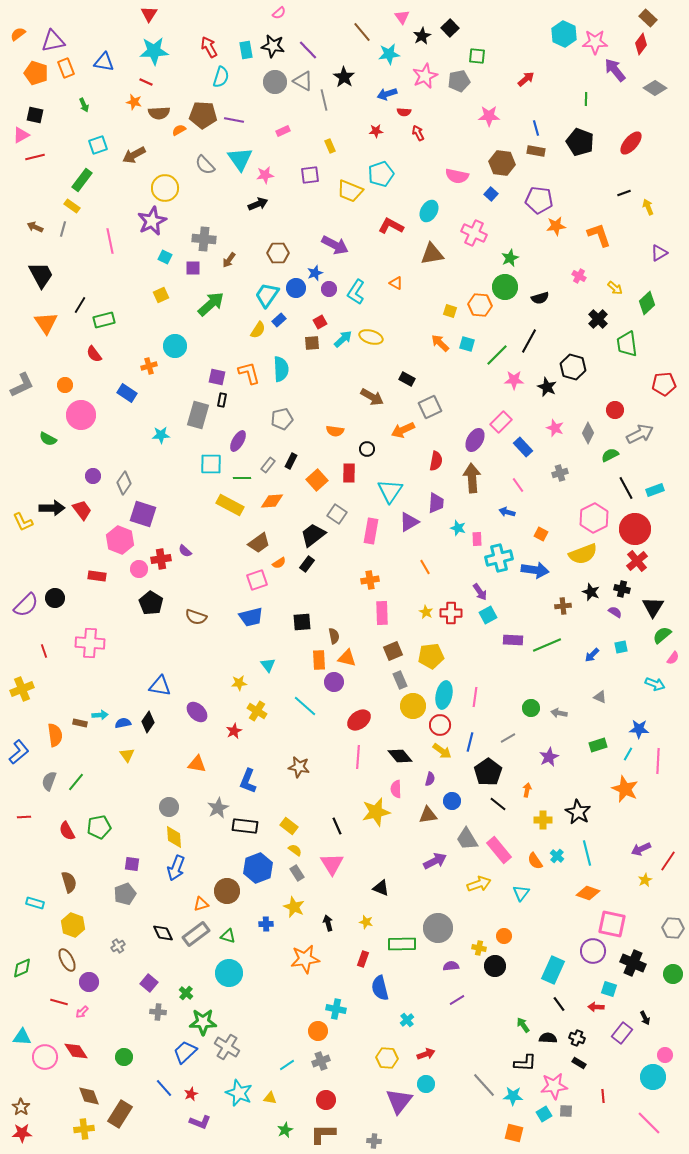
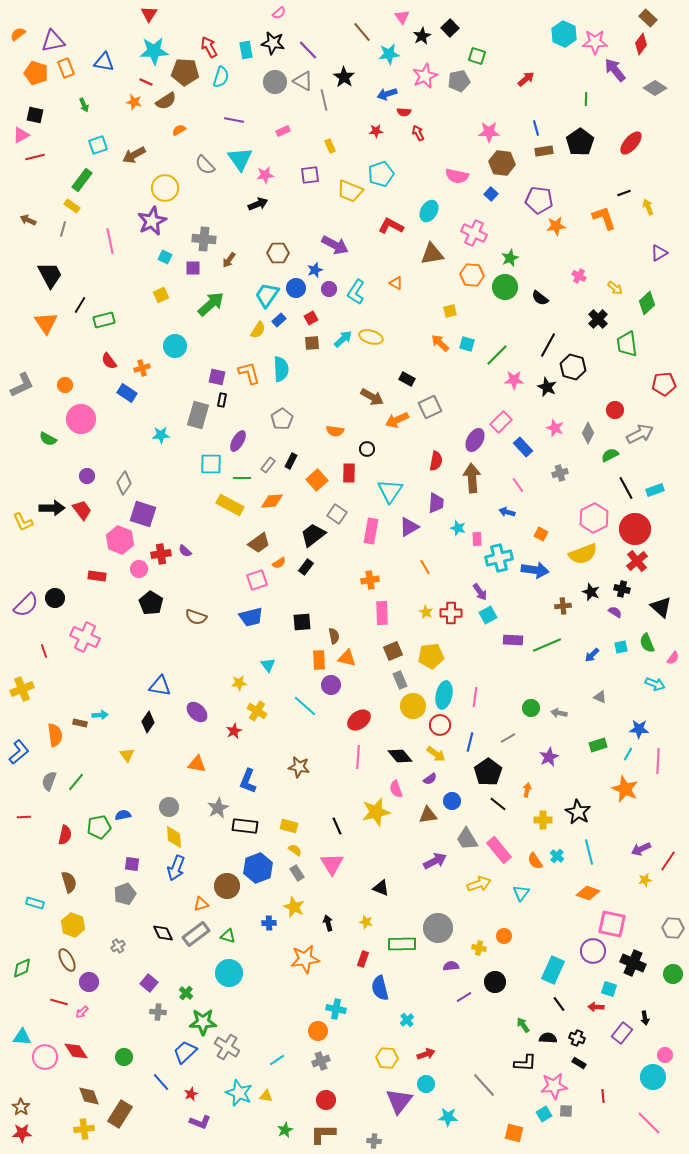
black star at (273, 46): moved 3 px up
green square at (477, 56): rotated 12 degrees clockwise
brown semicircle at (159, 113): moved 7 px right, 12 px up; rotated 30 degrees counterclockwise
brown pentagon at (203, 115): moved 18 px left, 43 px up
pink star at (489, 116): moved 16 px down
black pentagon at (580, 142): rotated 16 degrees clockwise
brown rectangle at (536, 151): moved 8 px right; rotated 18 degrees counterclockwise
brown arrow at (35, 227): moved 7 px left, 7 px up
orange L-shape at (599, 235): moved 5 px right, 17 px up
blue star at (315, 273): moved 3 px up
black trapezoid at (41, 275): moved 9 px right
black semicircle at (540, 298): rotated 54 degrees clockwise
orange hexagon at (480, 305): moved 8 px left, 30 px up
yellow square at (450, 311): rotated 32 degrees counterclockwise
red square at (320, 322): moved 9 px left, 4 px up
black line at (529, 341): moved 19 px right, 4 px down
red semicircle at (94, 354): moved 15 px right, 7 px down
orange cross at (149, 366): moved 7 px left, 2 px down
pink circle at (81, 415): moved 4 px down
gray pentagon at (282, 419): rotated 20 degrees counterclockwise
orange arrow at (403, 430): moved 6 px left, 10 px up
purple circle at (93, 476): moved 6 px left
purple triangle at (409, 522): moved 5 px down
red cross at (161, 559): moved 5 px up
black rectangle at (307, 564): moved 1 px left, 3 px down
black triangle at (653, 607): moved 8 px right; rotated 20 degrees counterclockwise
green semicircle at (662, 635): moved 15 px left, 8 px down; rotated 72 degrees counterclockwise
pink cross at (90, 643): moved 5 px left, 6 px up; rotated 20 degrees clockwise
purple circle at (334, 682): moved 3 px left, 3 px down
blue semicircle at (123, 723): moved 92 px down
yellow arrow at (442, 751): moved 6 px left, 3 px down
purple semicircle at (430, 779): rotated 40 degrees clockwise
pink semicircle at (396, 789): rotated 18 degrees counterclockwise
yellow rectangle at (289, 826): rotated 24 degrees counterclockwise
red semicircle at (67, 831): moved 2 px left, 4 px down; rotated 138 degrees counterclockwise
cyan line at (587, 853): moved 2 px right, 1 px up
yellow star at (645, 880): rotated 16 degrees clockwise
brown circle at (227, 891): moved 5 px up
blue cross at (266, 924): moved 3 px right, 1 px up
black circle at (495, 966): moved 16 px down
purple line at (457, 1000): moved 7 px right, 3 px up
black arrow at (645, 1018): rotated 16 degrees clockwise
cyan line at (287, 1065): moved 10 px left, 5 px up
blue line at (164, 1088): moved 3 px left, 6 px up
cyan star at (513, 1096): moved 65 px left, 21 px down
yellow triangle at (270, 1098): moved 4 px left, 2 px up
